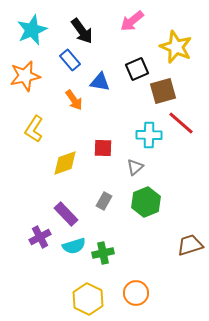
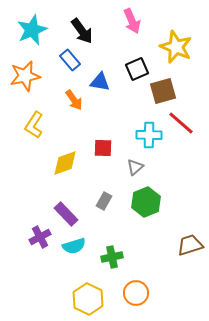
pink arrow: rotated 75 degrees counterclockwise
yellow L-shape: moved 4 px up
green cross: moved 9 px right, 4 px down
